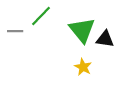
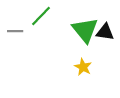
green triangle: moved 3 px right
black triangle: moved 7 px up
